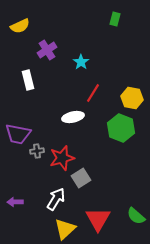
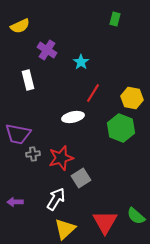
purple cross: rotated 24 degrees counterclockwise
gray cross: moved 4 px left, 3 px down
red star: moved 1 px left
red triangle: moved 7 px right, 3 px down
